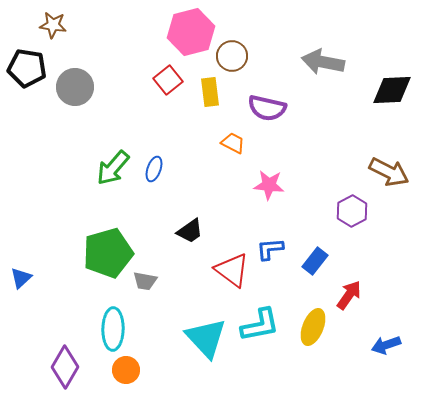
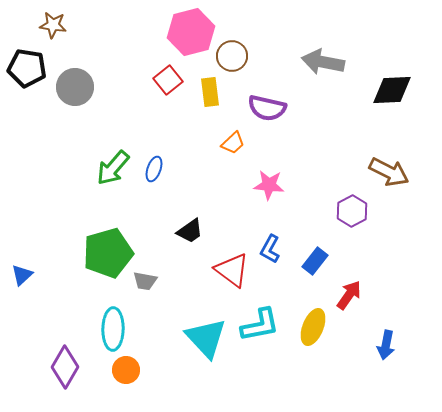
orange trapezoid: rotated 110 degrees clockwise
blue L-shape: rotated 56 degrees counterclockwise
blue triangle: moved 1 px right, 3 px up
blue arrow: rotated 60 degrees counterclockwise
